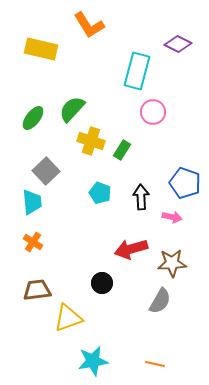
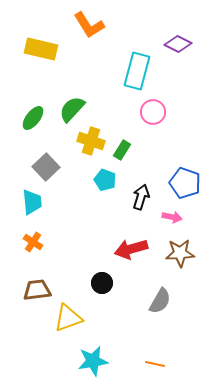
gray square: moved 4 px up
cyan pentagon: moved 5 px right, 13 px up
black arrow: rotated 20 degrees clockwise
brown star: moved 8 px right, 10 px up
